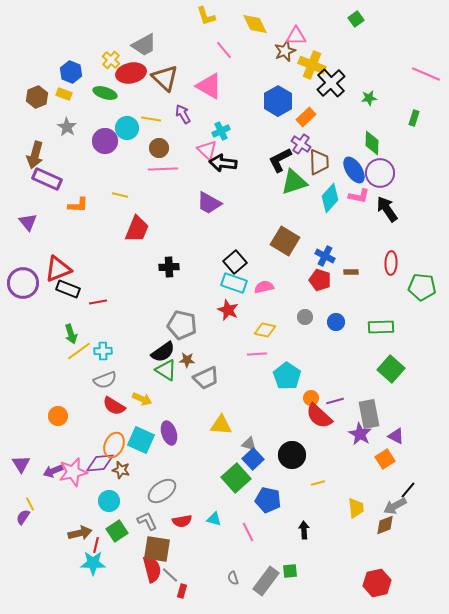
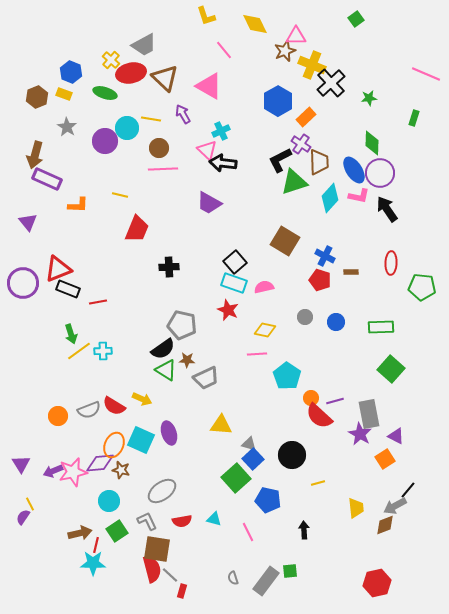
black semicircle at (163, 352): moved 3 px up
gray semicircle at (105, 380): moved 16 px left, 30 px down
